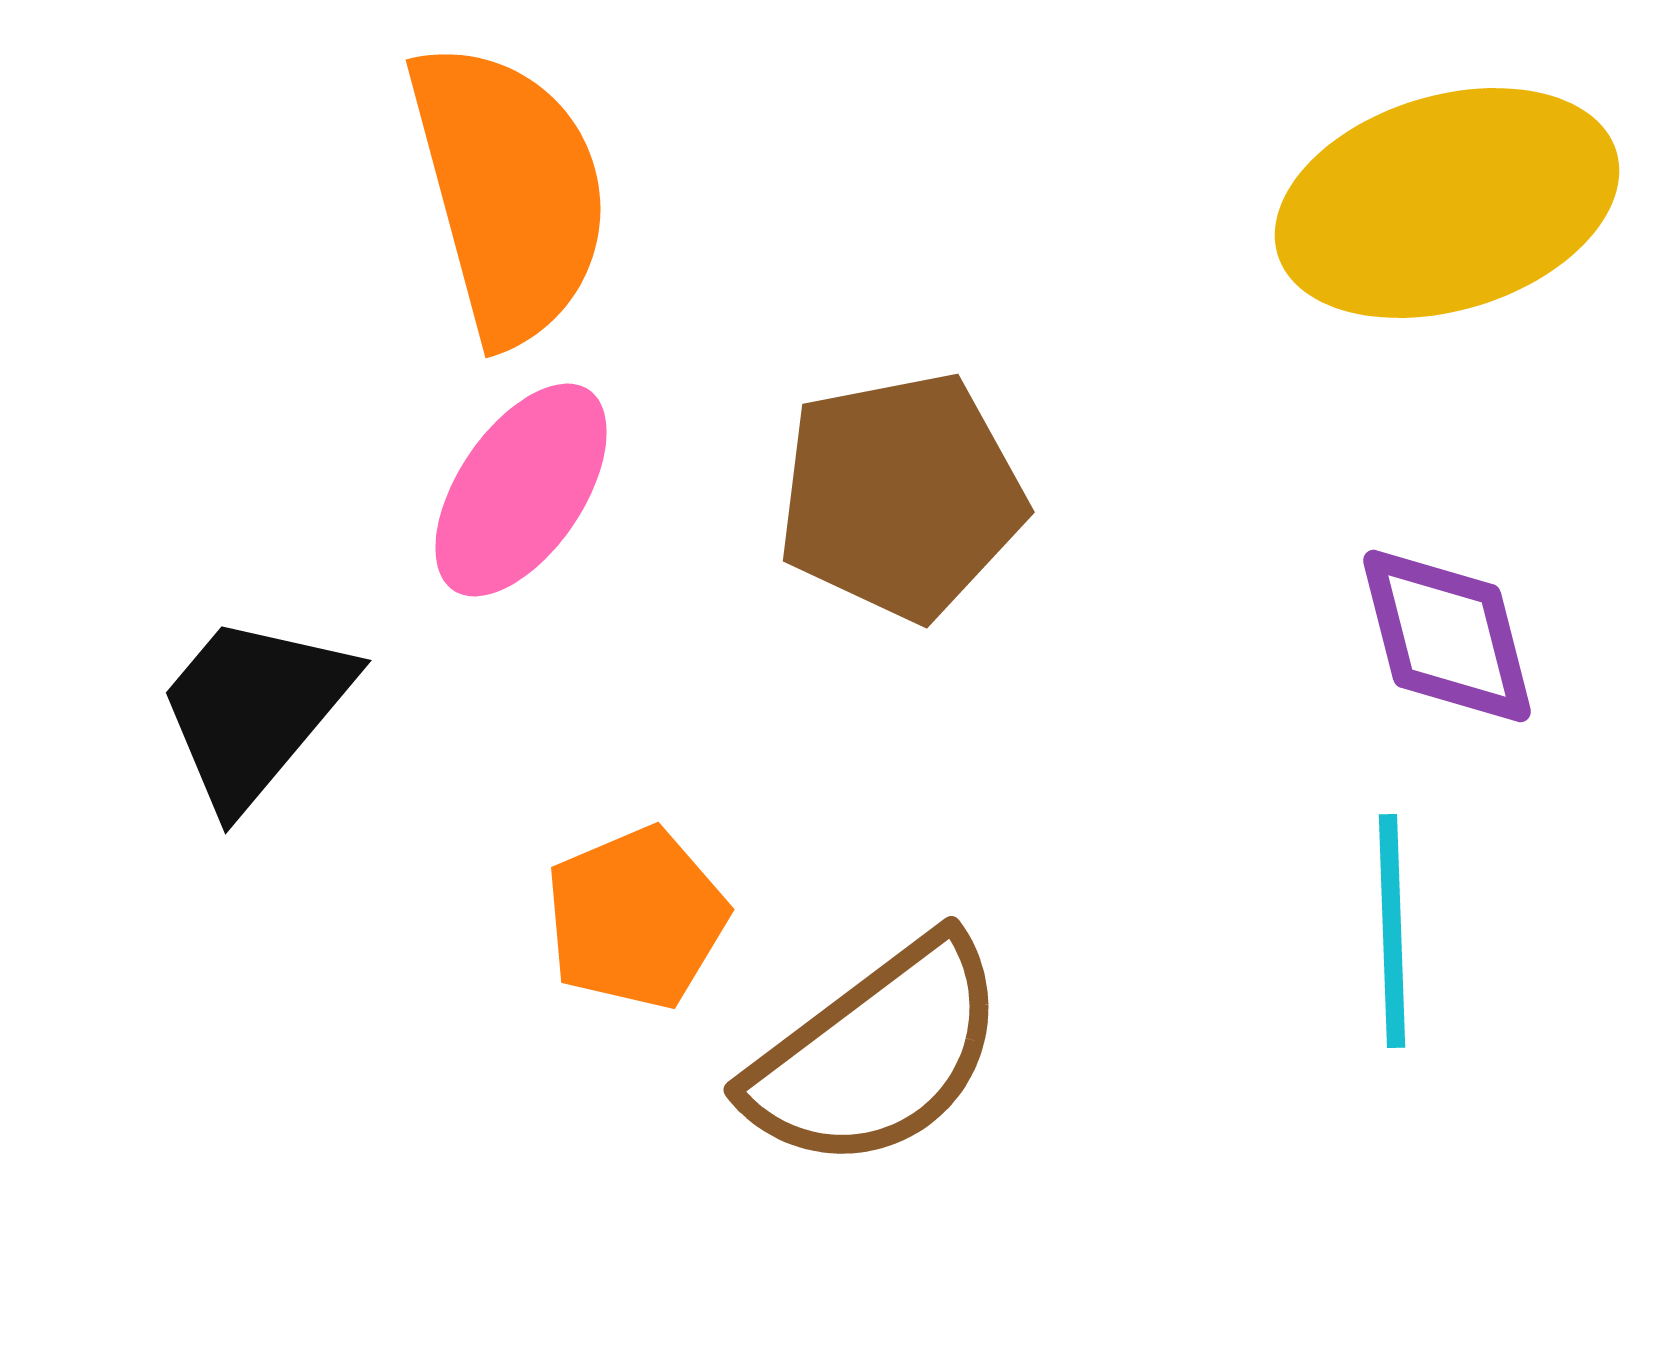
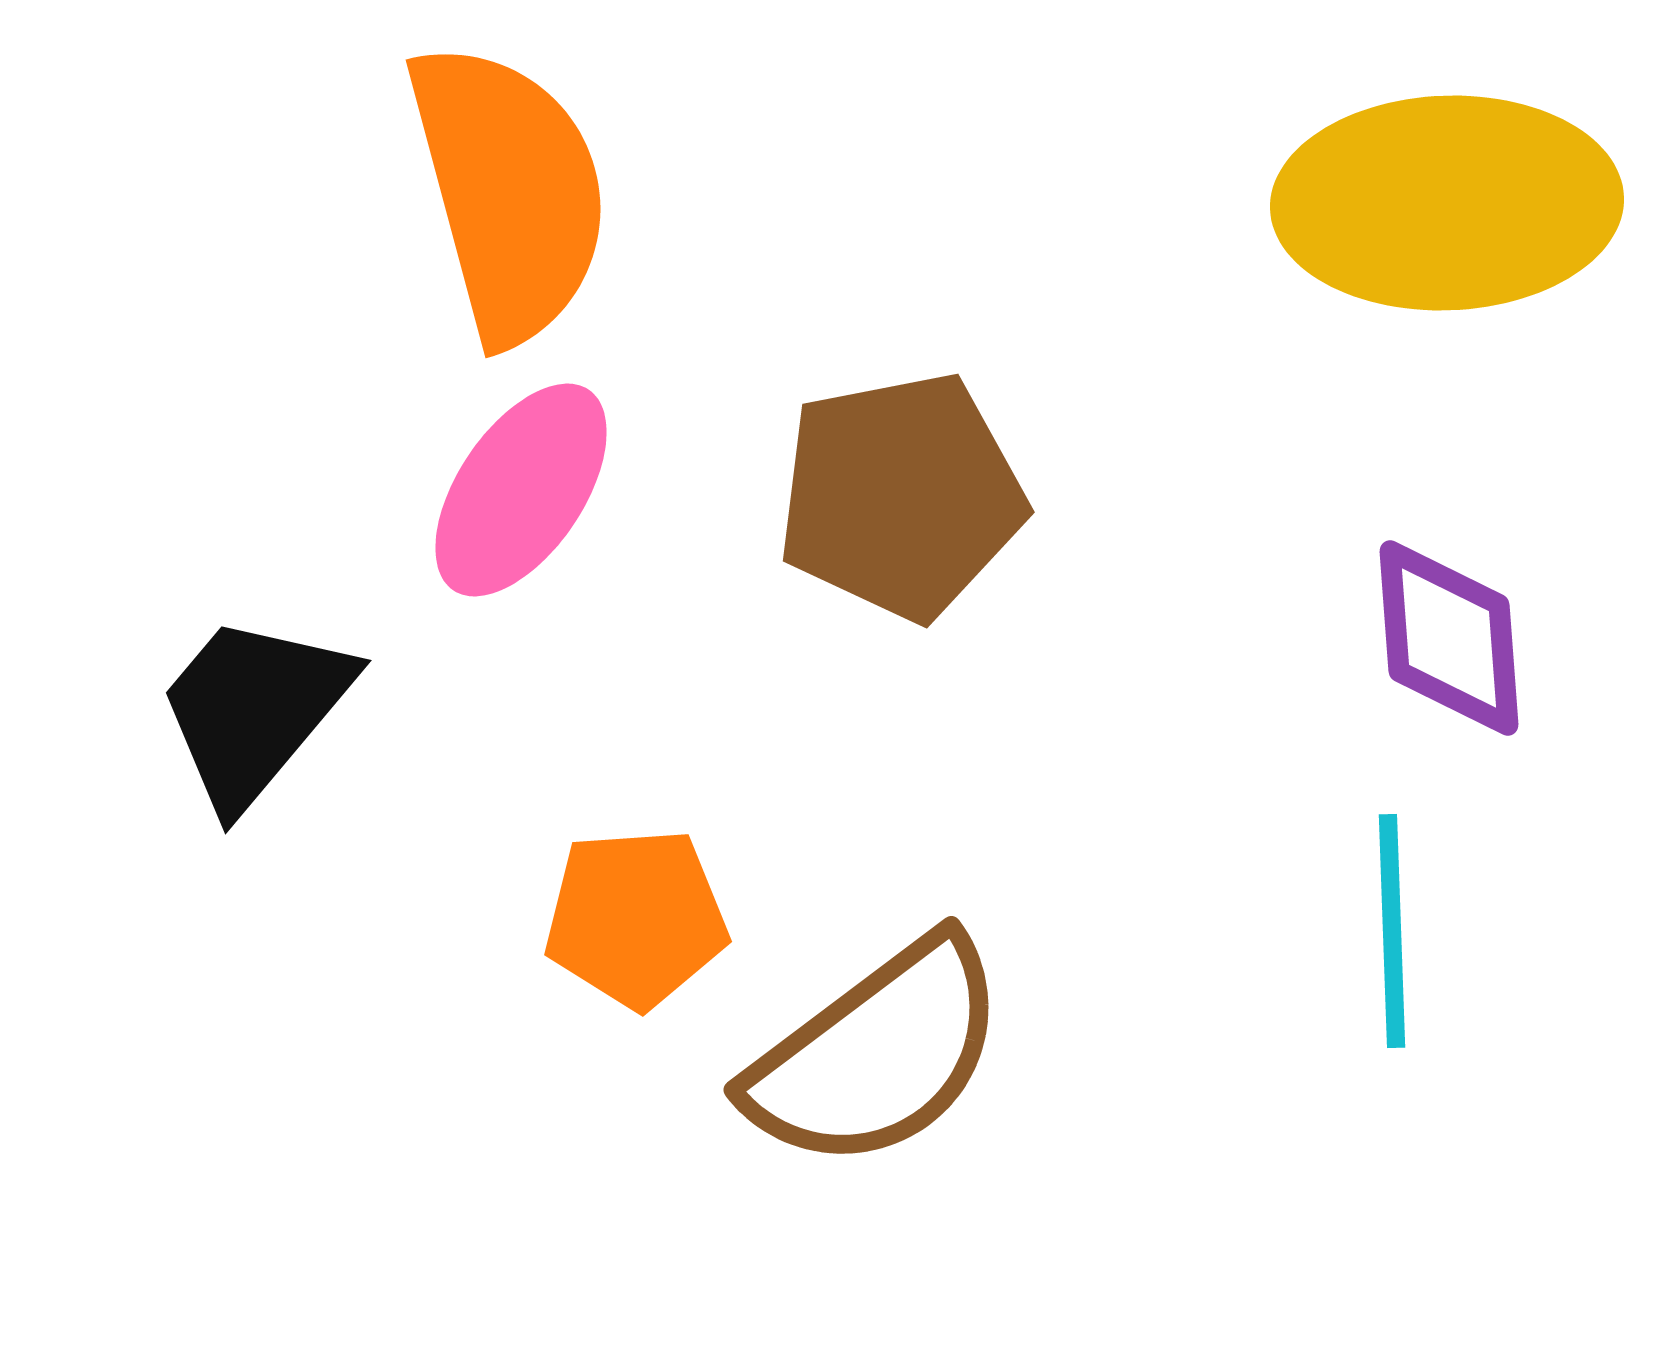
yellow ellipse: rotated 15 degrees clockwise
purple diamond: moved 2 px right, 2 px down; rotated 10 degrees clockwise
orange pentagon: rotated 19 degrees clockwise
